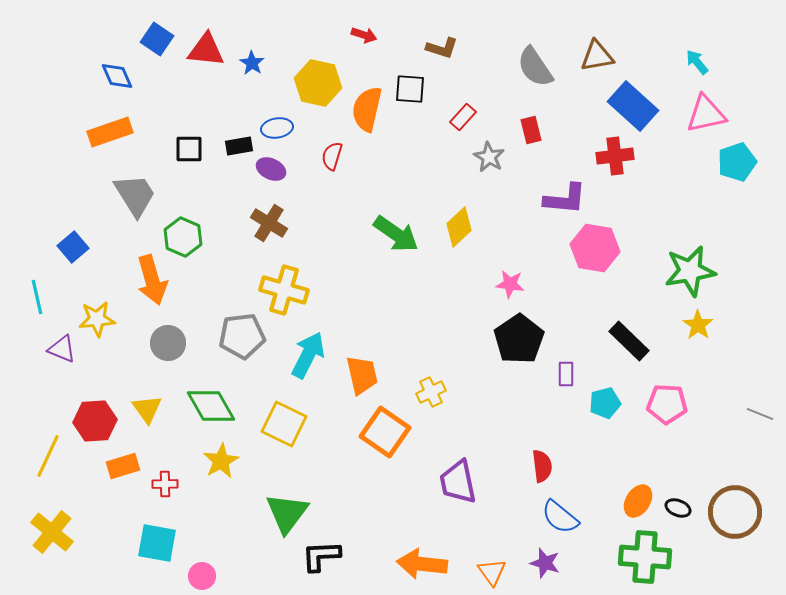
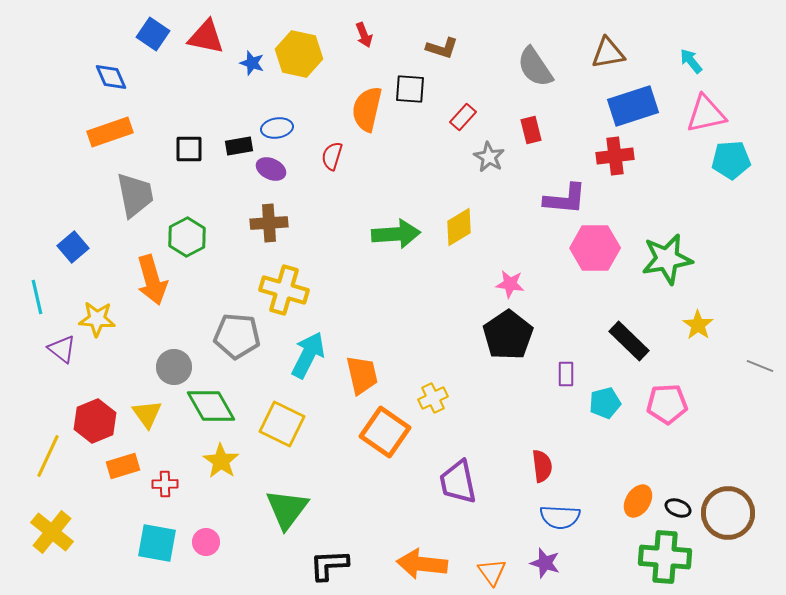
red arrow at (364, 35): rotated 50 degrees clockwise
blue square at (157, 39): moved 4 px left, 5 px up
red triangle at (206, 50): moved 13 px up; rotated 6 degrees clockwise
brown triangle at (597, 56): moved 11 px right, 3 px up
cyan arrow at (697, 62): moved 6 px left, 1 px up
blue star at (252, 63): rotated 15 degrees counterclockwise
blue diamond at (117, 76): moved 6 px left, 1 px down
yellow hexagon at (318, 83): moved 19 px left, 29 px up
blue rectangle at (633, 106): rotated 60 degrees counterclockwise
cyan pentagon at (737, 162): moved 6 px left, 2 px up; rotated 15 degrees clockwise
gray trapezoid at (135, 195): rotated 21 degrees clockwise
brown cross at (269, 223): rotated 36 degrees counterclockwise
yellow diamond at (459, 227): rotated 12 degrees clockwise
green arrow at (396, 234): rotated 39 degrees counterclockwise
green hexagon at (183, 237): moved 4 px right; rotated 9 degrees clockwise
pink hexagon at (595, 248): rotated 9 degrees counterclockwise
green star at (690, 271): moved 23 px left, 12 px up
yellow star at (97, 319): rotated 9 degrees clockwise
gray pentagon at (242, 336): moved 5 px left; rotated 12 degrees clockwise
black pentagon at (519, 339): moved 11 px left, 4 px up
gray circle at (168, 343): moved 6 px right, 24 px down
purple triangle at (62, 349): rotated 16 degrees clockwise
yellow cross at (431, 392): moved 2 px right, 6 px down
pink pentagon at (667, 404): rotated 6 degrees counterclockwise
yellow triangle at (147, 409): moved 5 px down
gray line at (760, 414): moved 48 px up
red hexagon at (95, 421): rotated 18 degrees counterclockwise
yellow square at (284, 424): moved 2 px left
yellow star at (221, 461): rotated 9 degrees counterclockwise
brown circle at (735, 512): moved 7 px left, 1 px down
green triangle at (287, 513): moved 4 px up
blue semicircle at (560, 517): rotated 36 degrees counterclockwise
black L-shape at (321, 556): moved 8 px right, 9 px down
green cross at (645, 557): moved 20 px right
pink circle at (202, 576): moved 4 px right, 34 px up
